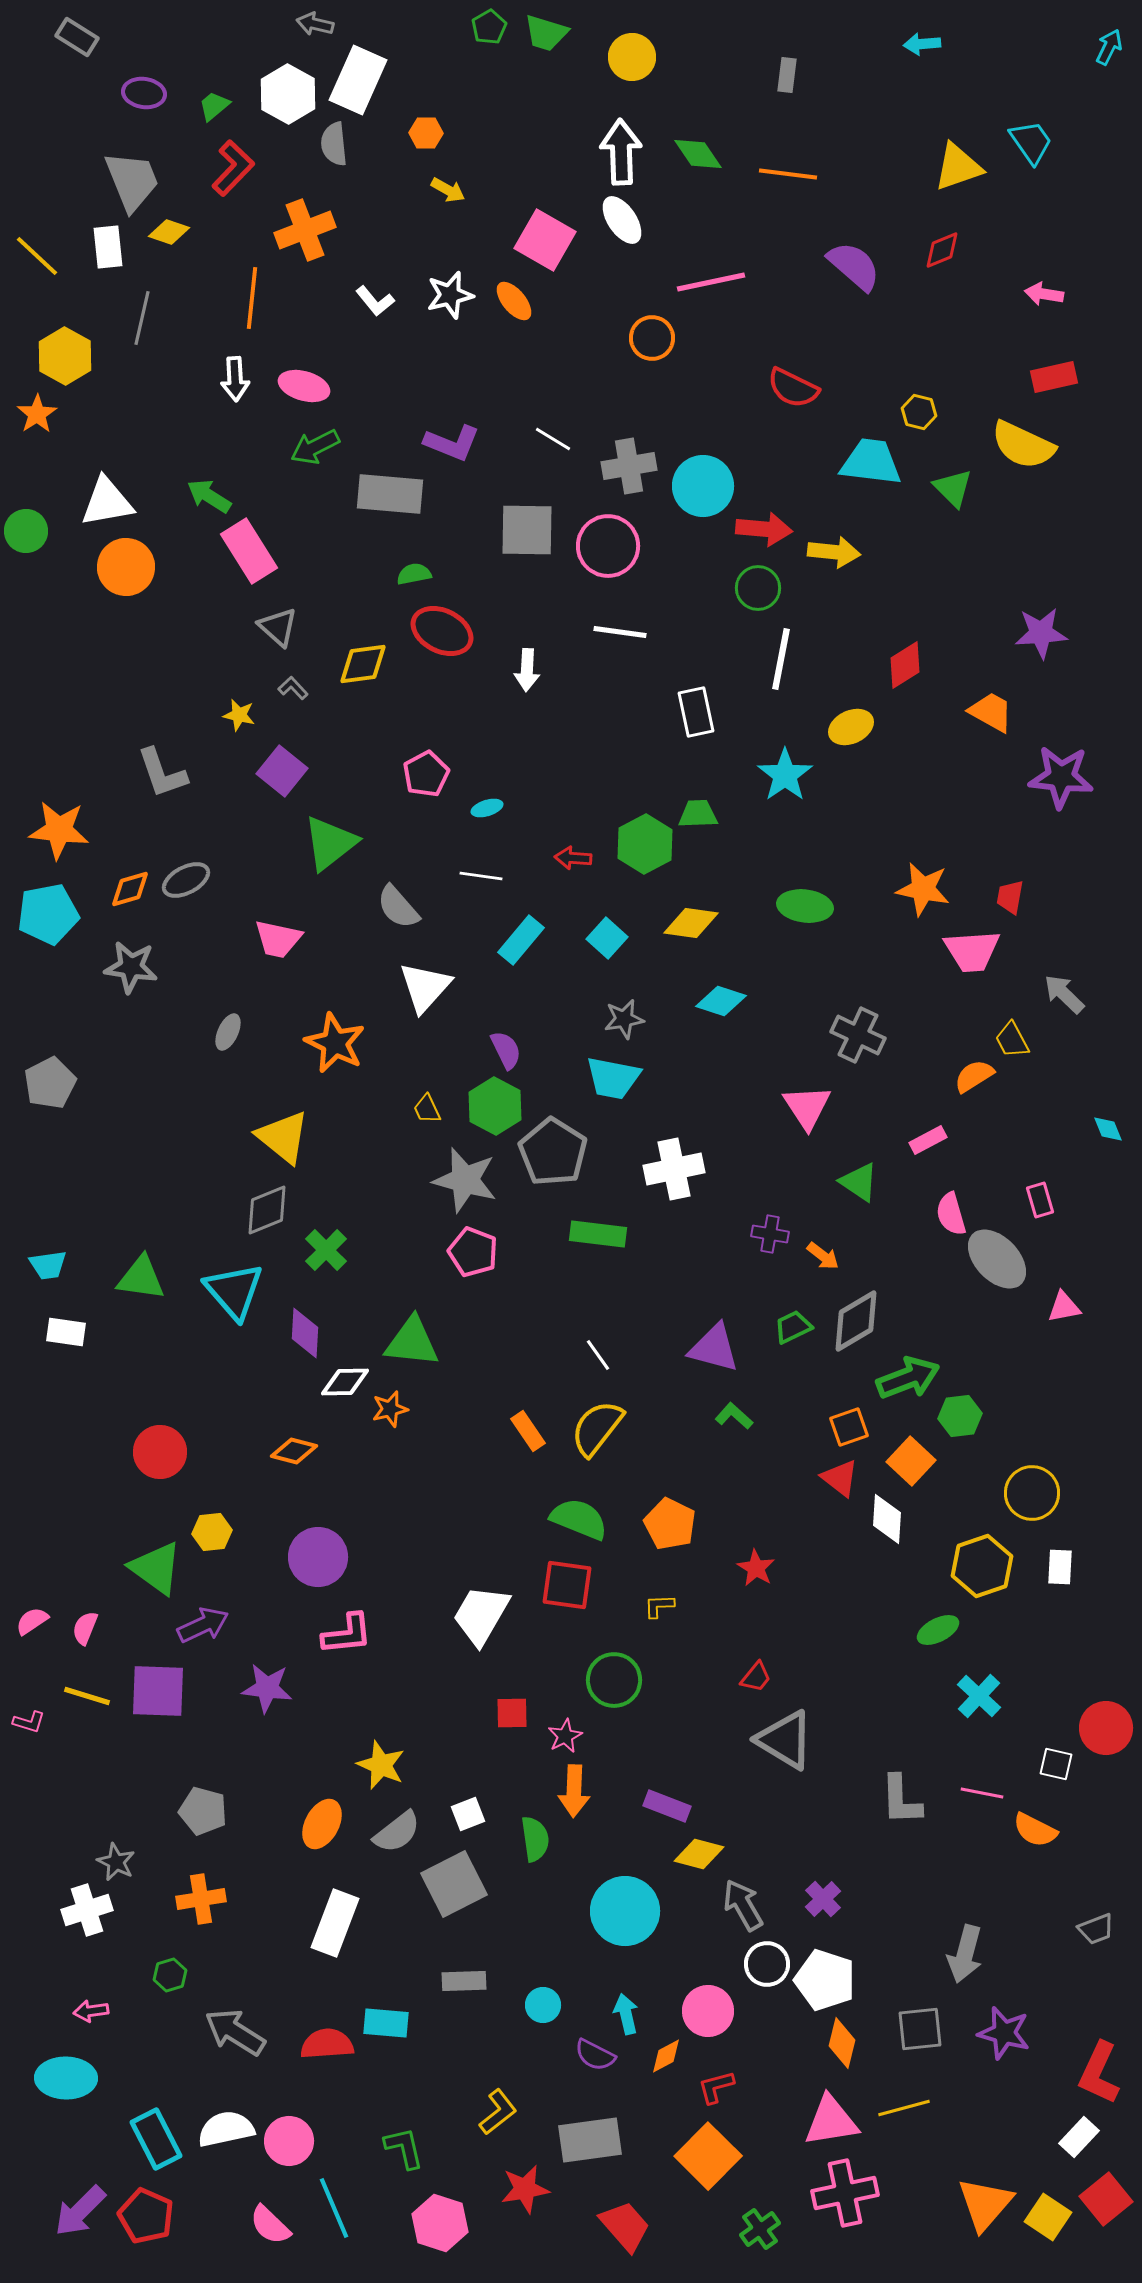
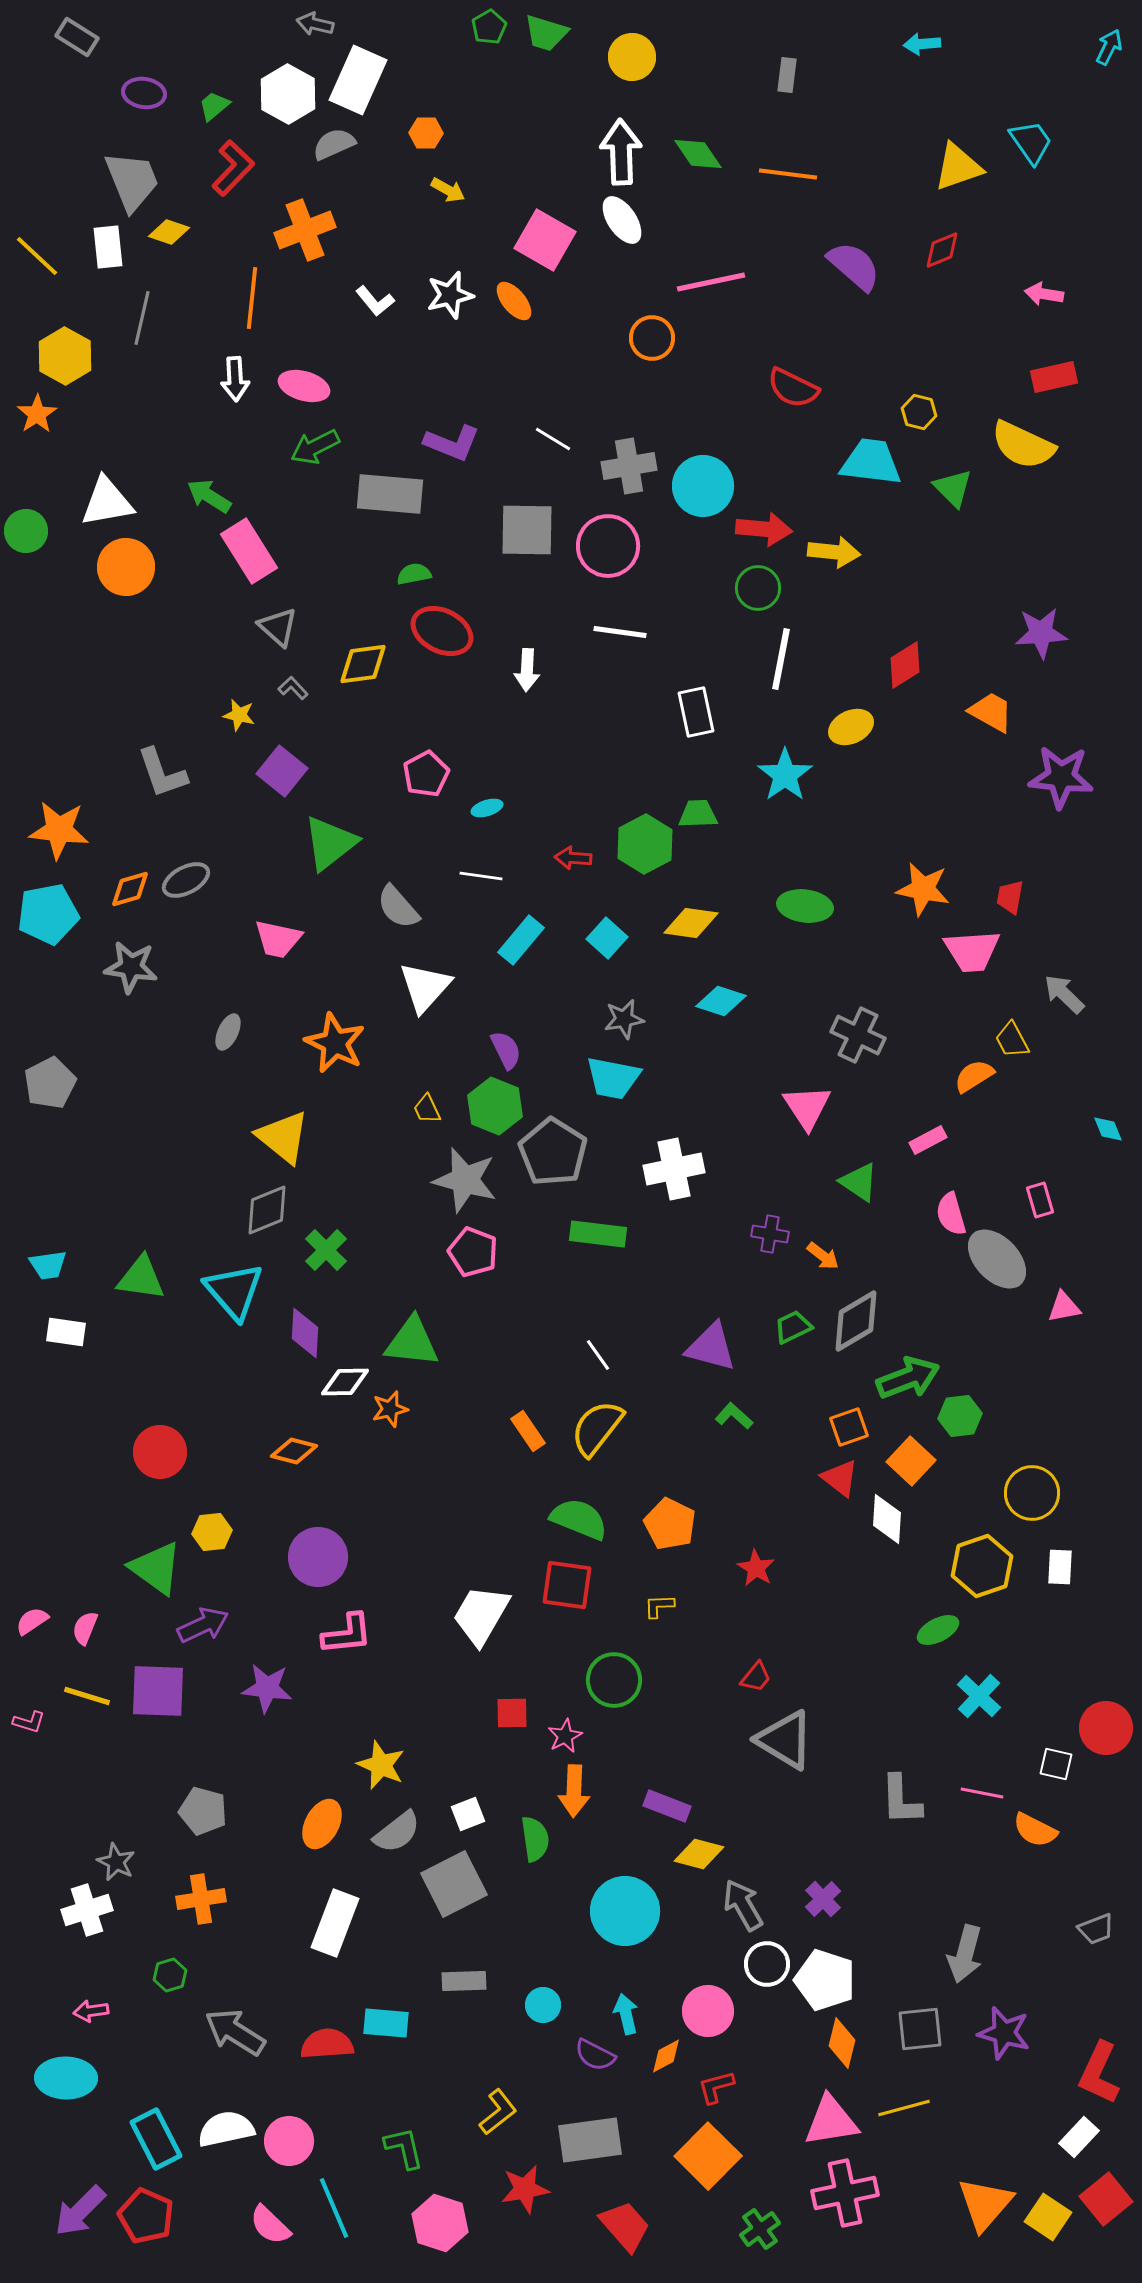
gray semicircle at (334, 144): rotated 72 degrees clockwise
green hexagon at (495, 1106): rotated 6 degrees counterclockwise
purple triangle at (714, 1348): moved 3 px left, 1 px up
